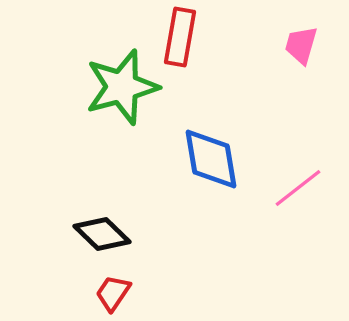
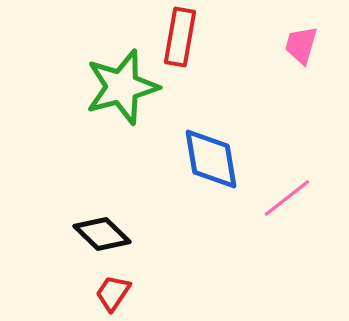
pink line: moved 11 px left, 10 px down
